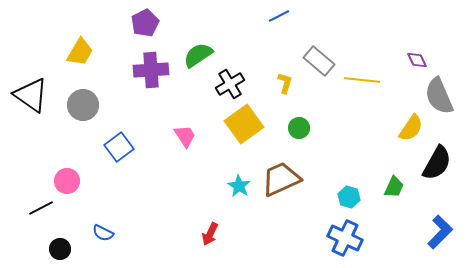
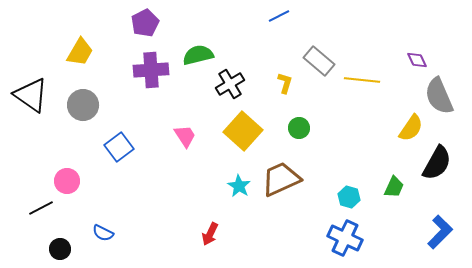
green semicircle: rotated 20 degrees clockwise
yellow square: moved 1 px left, 7 px down; rotated 12 degrees counterclockwise
